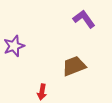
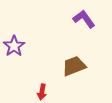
purple star: rotated 15 degrees counterclockwise
